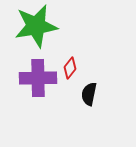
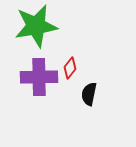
purple cross: moved 1 px right, 1 px up
